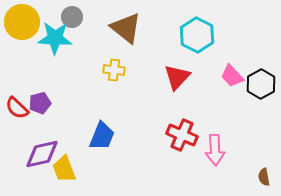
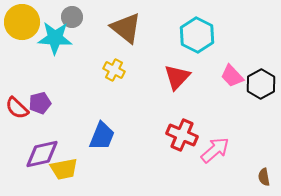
yellow cross: rotated 20 degrees clockwise
pink arrow: rotated 128 degrees counterclockwise
yellow trapezoid: rotated 80 degrees counterclockwise
